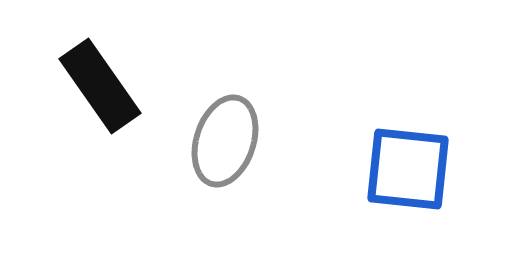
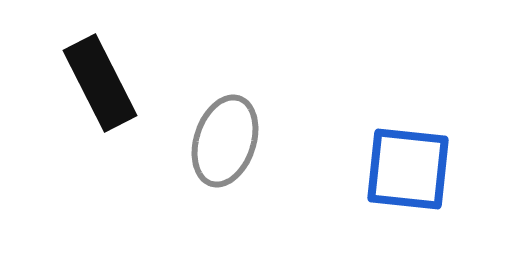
black rectangle: moved 3 px up; rotated 8 degrees clockwise
